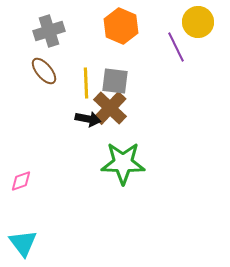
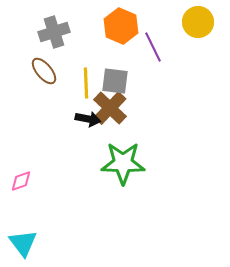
gray cross: moved 5 px right, 1 px down
purple line: moved 23 px left
